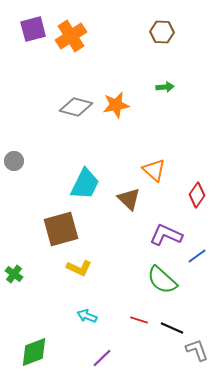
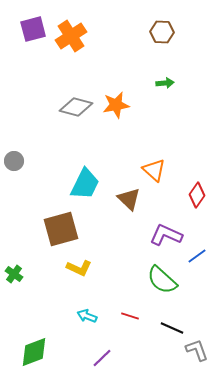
green arrow: moved 4 px up
red line: moved 9 px left, 4 px up
